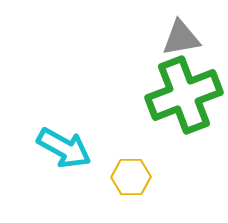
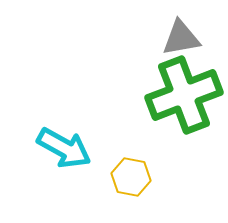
yellow hexagon: rotated 12 degrees clockwise
